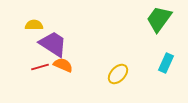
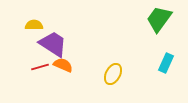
yellow ellipse: moved 5 px left; rotated 15 degrees counterclockwise
